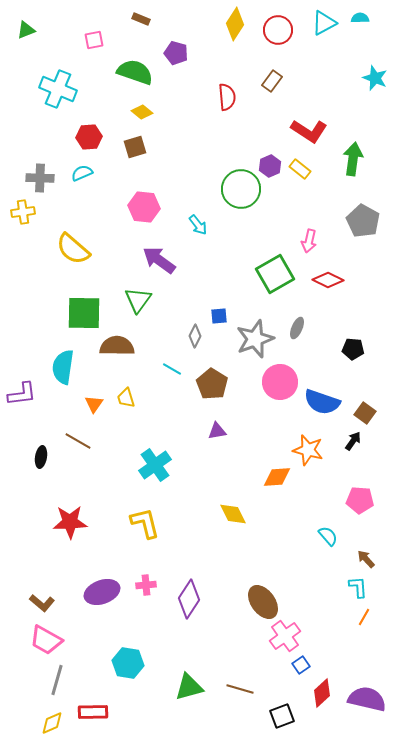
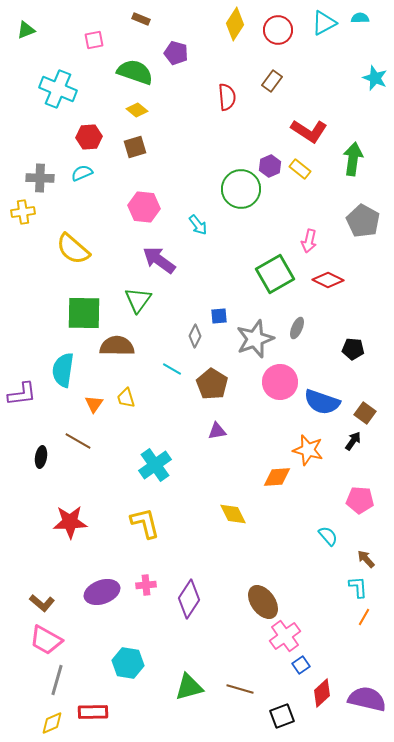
yellow diamond at (142, 112): moved 5 px left, 2 px up
cyan semicircle at (63, 367): moved 3 px down
